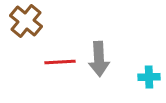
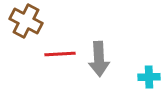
brown cross: rotated 12 degrees counterclockwise
red line: moved 8 px up
